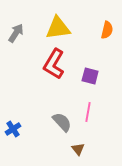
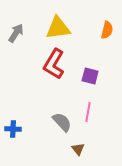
blue cross: rotated 35 degrees clockwise
